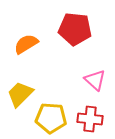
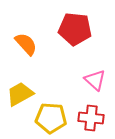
orange semicircle: rotated 80 degrees clockwise
yellow trapezoid: rotated 16 degrees clockwise
red cross: moved 1 px right, 1 px up
